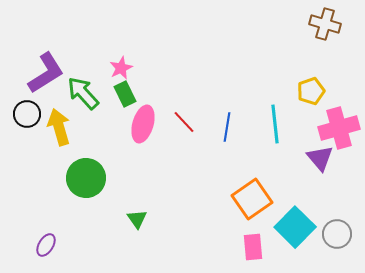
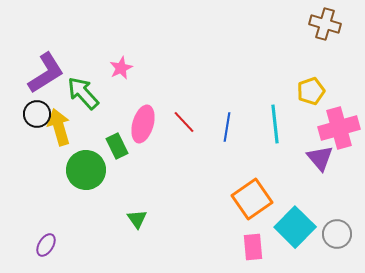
green rectangle: moved 8 px left, 52 px down
black circle: moved 10 px right
green circle: moved 8 px up
